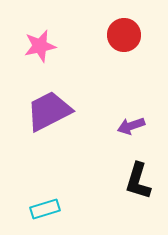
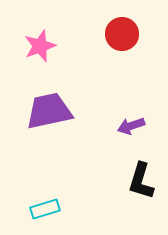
red circle: moved 2 px left, 1 px up
pink star: rotated 8 degrees counterclockwise
purple trapezoid: rotated 15 degrees clockwise
black L-shape: moved 3 px right
